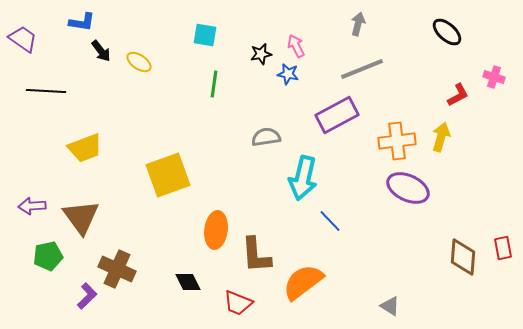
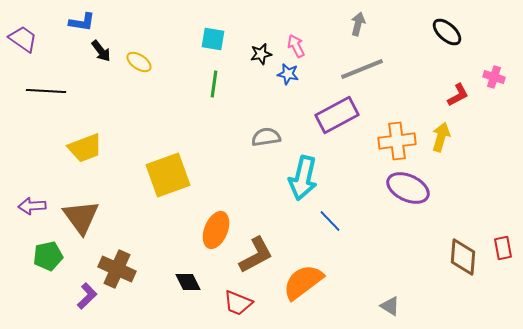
cyan square: moved 8 px right, 4 px down
orange ellipse: rotated 15 degrees clockwise
brown L-shape: rotated 114 degrees counterclockwise
